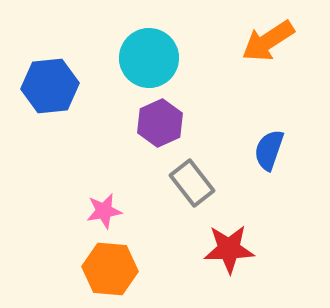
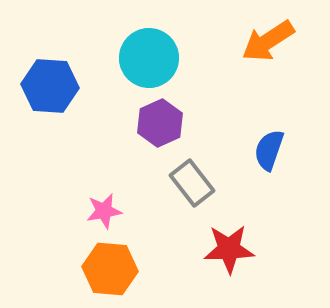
blue hexagon: rotated 10 degrees clockwise
